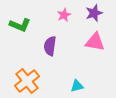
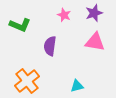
pink star: rotated 24 degrees counterclockwise
